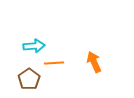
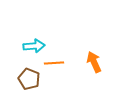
brown pentagon: rotated 15 degrees counterclockwise
